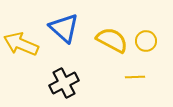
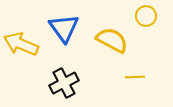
blue triangle: rotated 12 degrees clockwise
yellow circle: moved 25 px up
